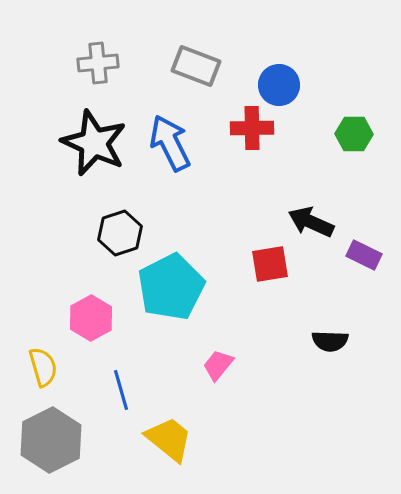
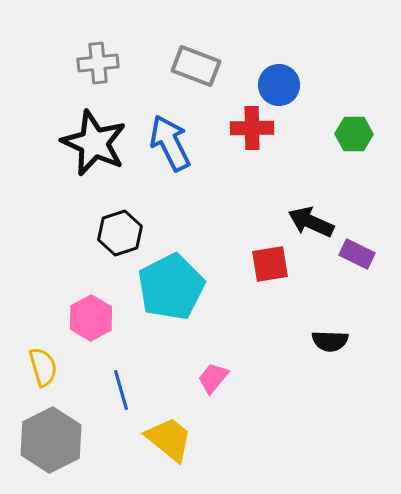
purple rectangle: moved 7 px left, 1 px up
pink trapezoid: moved 5 px left, 13 px down
